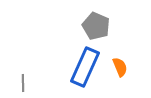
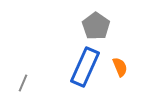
gray pentagon: rotated 12 degrees clockwise
gray line: rotated 24 degrees clockwise
